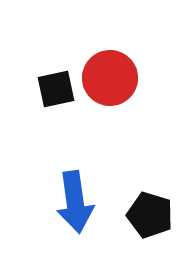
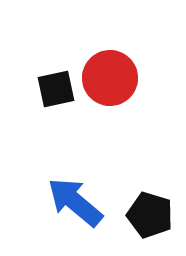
blue arrow: rotated 138 degrees clockwise
